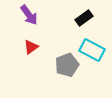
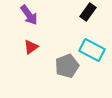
black rectangle: moved 4 px right, 6 px up; rotated 18 degrees counterclockwise
gray pentagon: moved 1 px down
